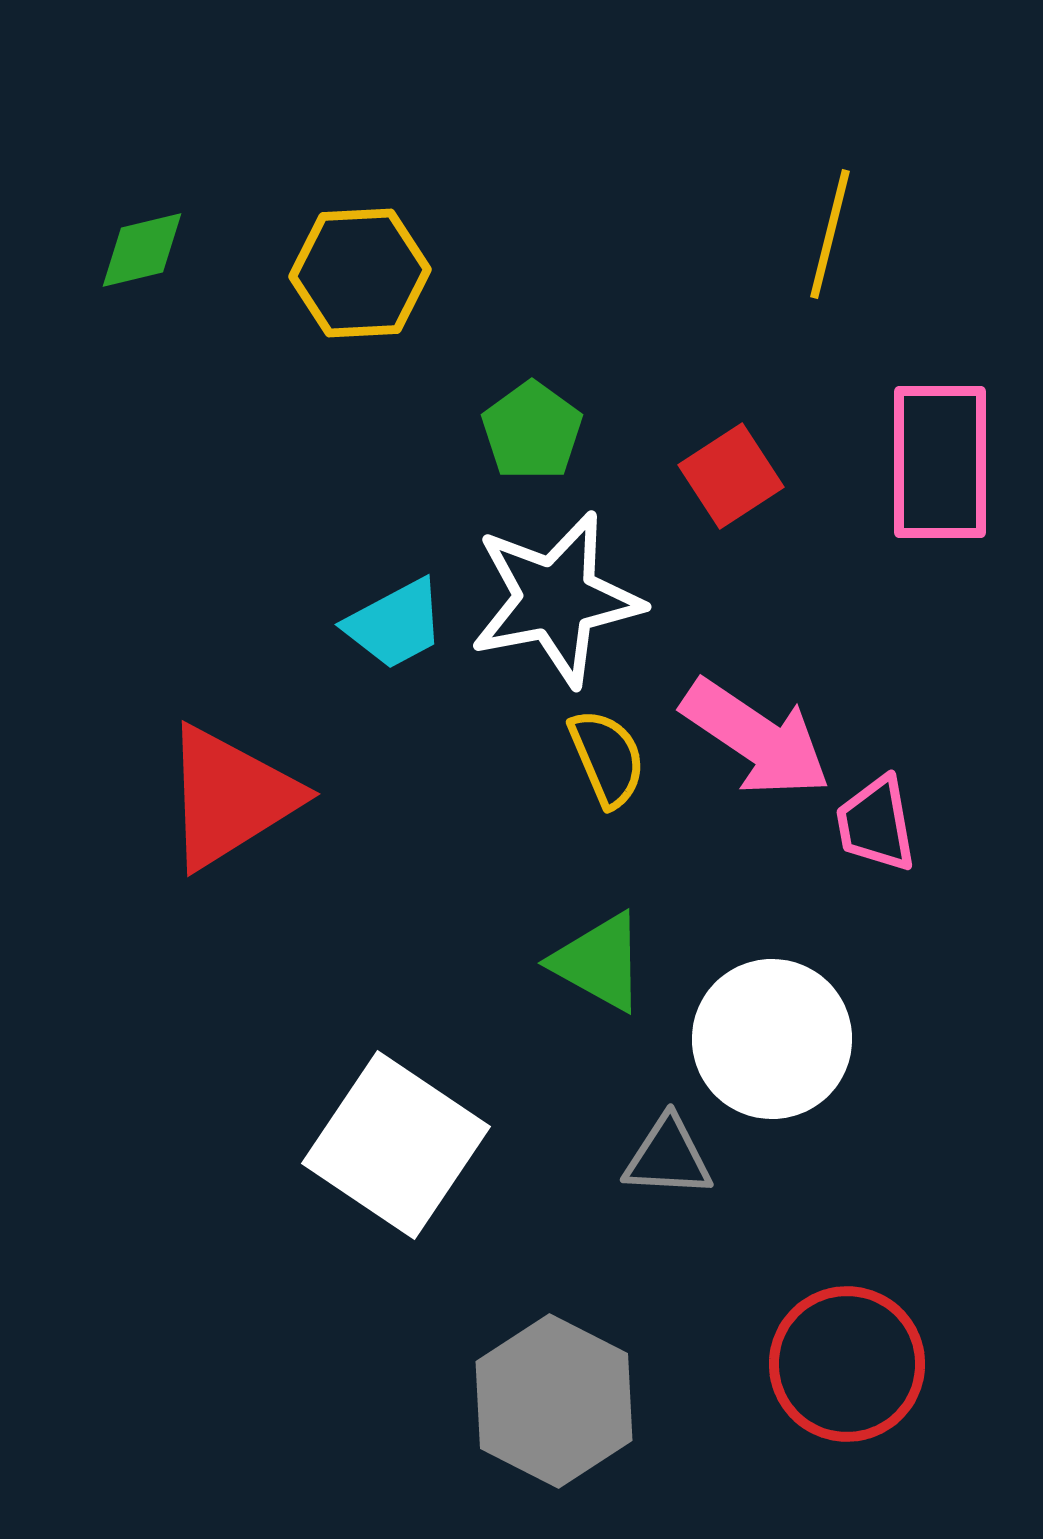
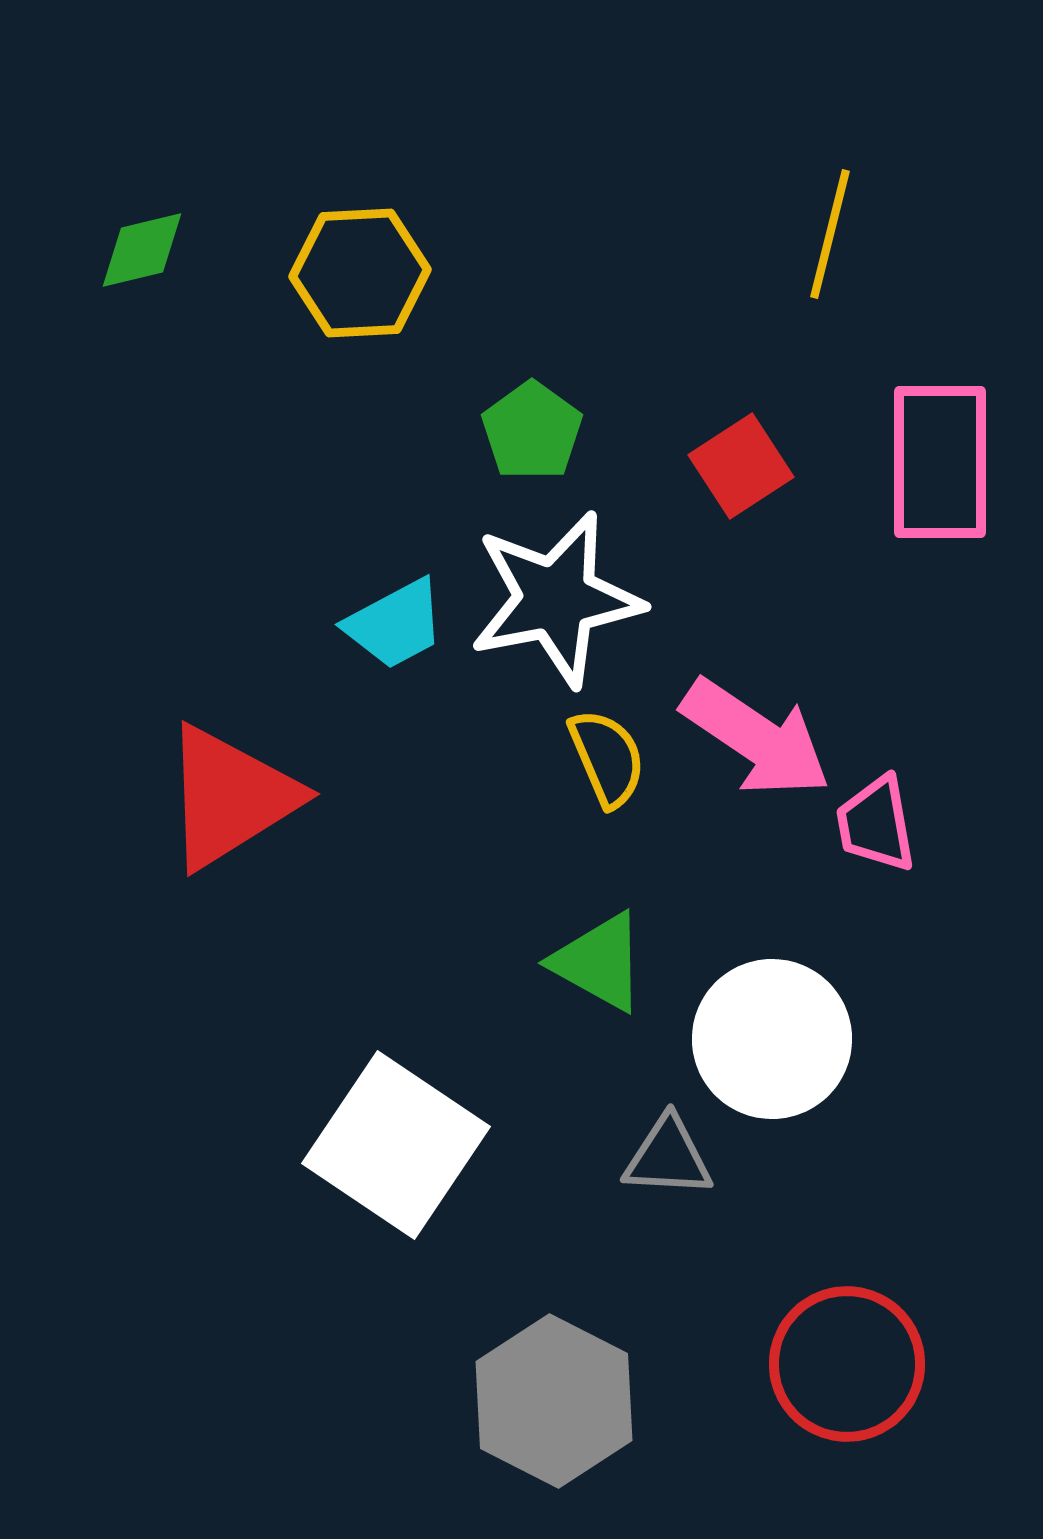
red square: moved 10 px right, 10 px up
